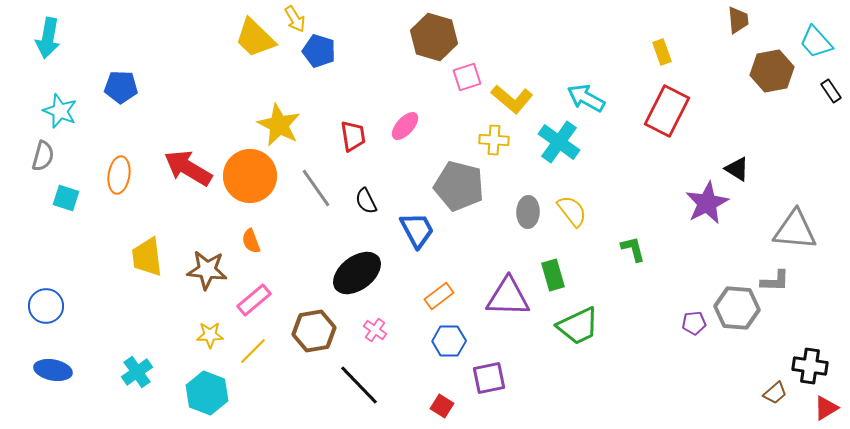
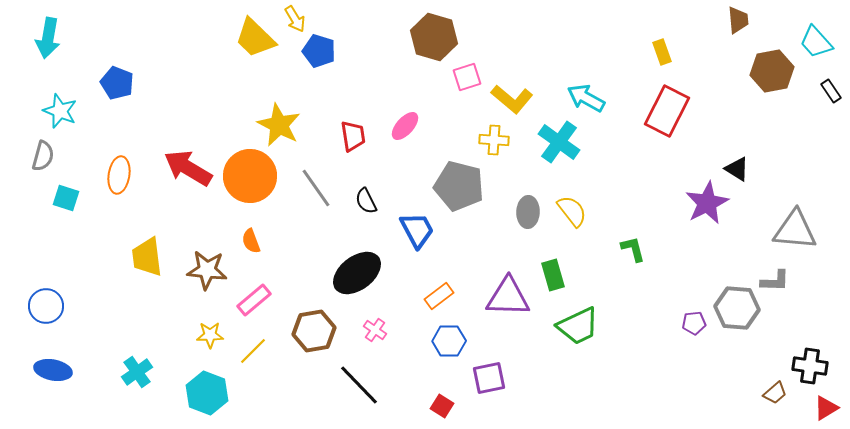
blue pentagon at (121, 87): moved 4 px left, 4 px up; rotated 20 degrees clockwise
